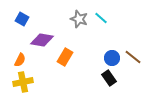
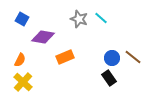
purple diamond: moved 1 px right, 3 px up
orange rectangle: rotated 36 degrees clockwise
yellow cross: rotated 36 degrees counterclockwise
